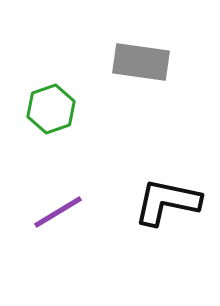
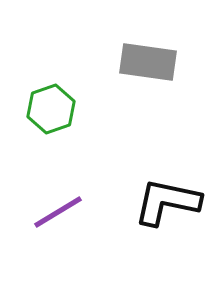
gray rectangle: moved 7 px right
